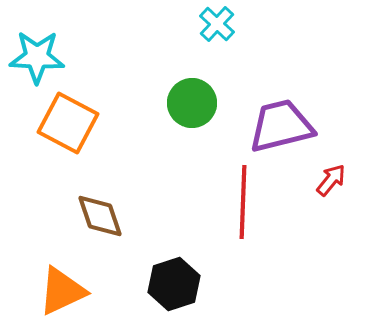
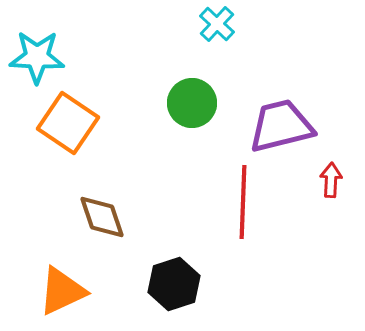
orange square: rotated 6 degrees clockwise
red arrow: rotated 36 degrees counterclockwise
brown diamond: moved 2 px right, 1 px down
